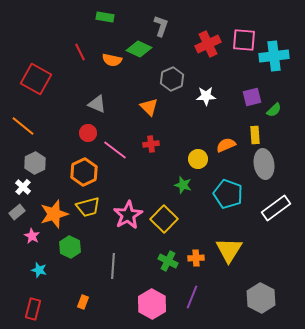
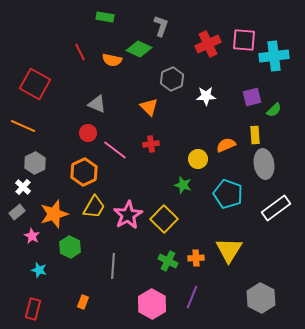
red square at (36, 79): moved 1 px left, 5 px down
orange line at (23, 126): rotated 15 degrees counterclockwise
yellow trapezoid at (88, 207): moved 6 px right; rotated 45 degrees counterclockwise
